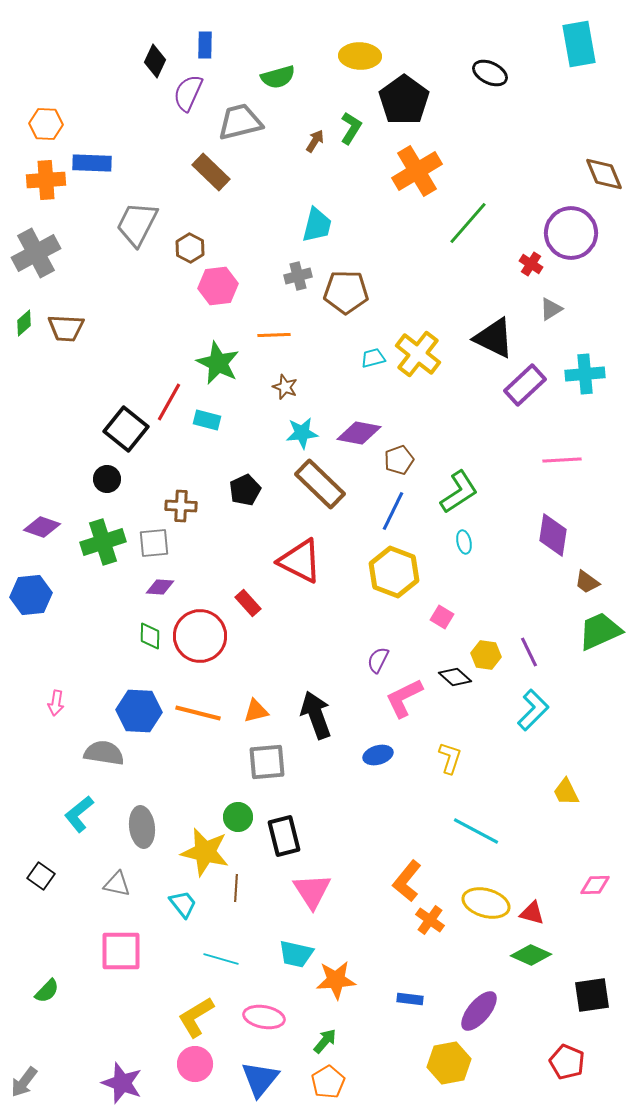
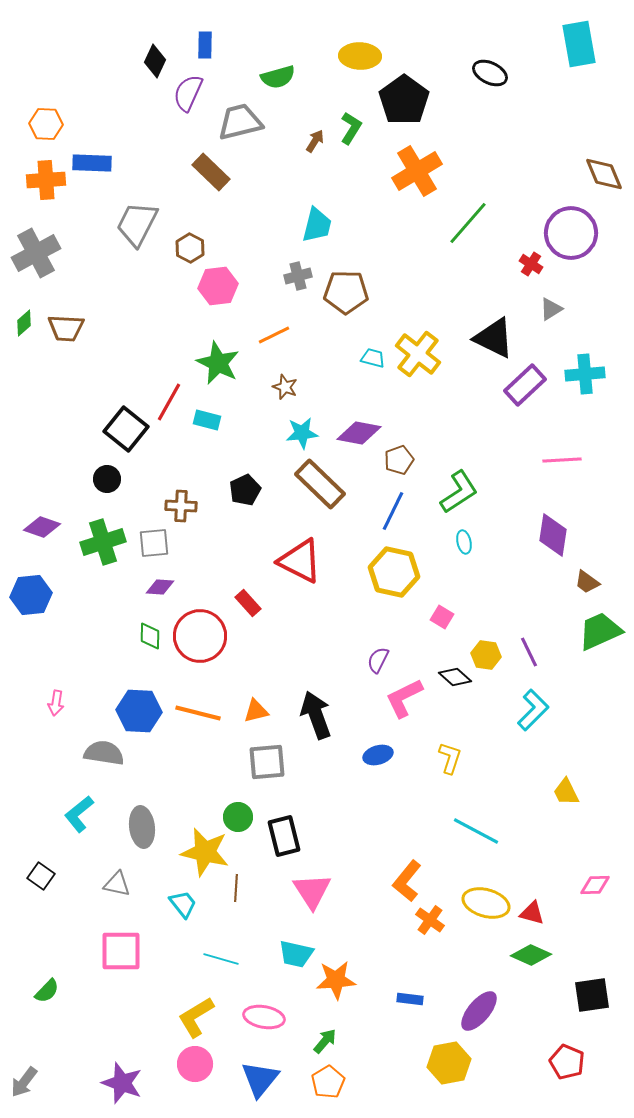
orange line at (274, 335): rotated 24 degrees counterclockwise
cyan trapezoid at (373, 358): rotated 30 degrees clockwise
yellow hexagon at (394, 572): rotated 9 degrees counterclockwise
